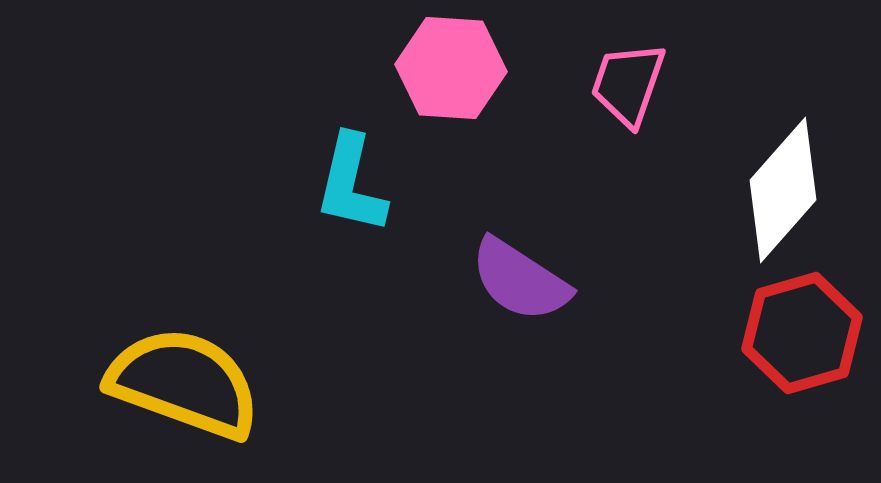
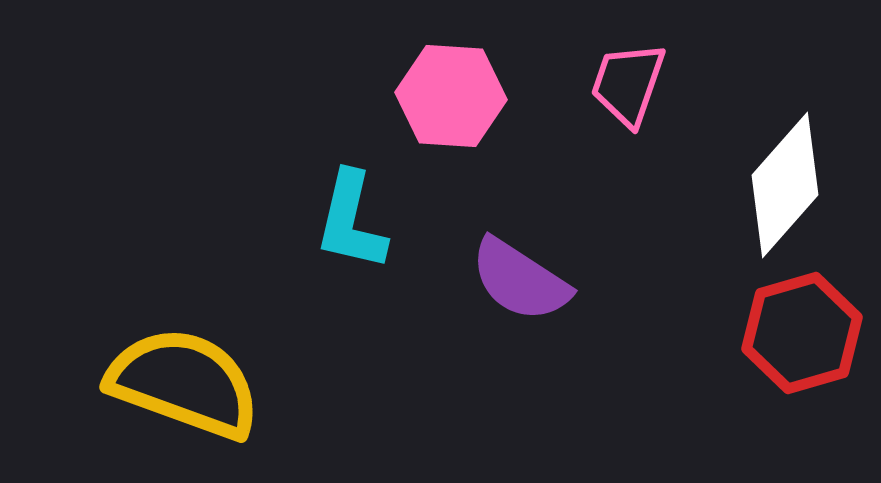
pink hexagon: moved 28 px down
cyan L-shape: moved 37 px down
white diamond: moved 2 px right, 5 px up
